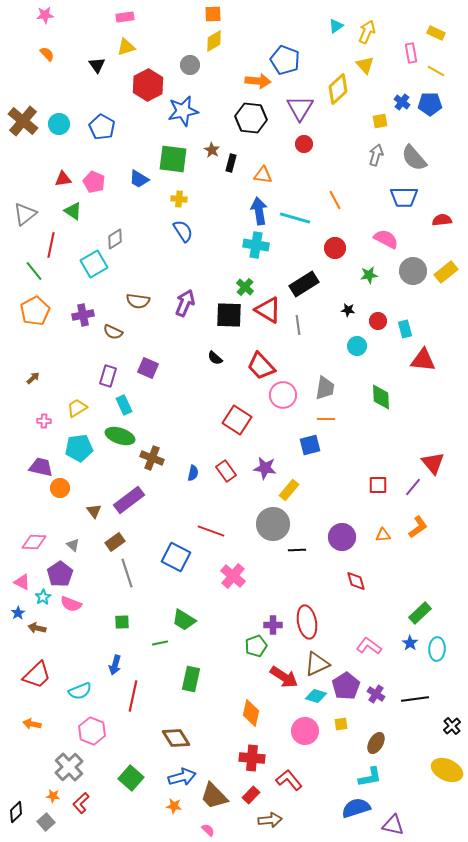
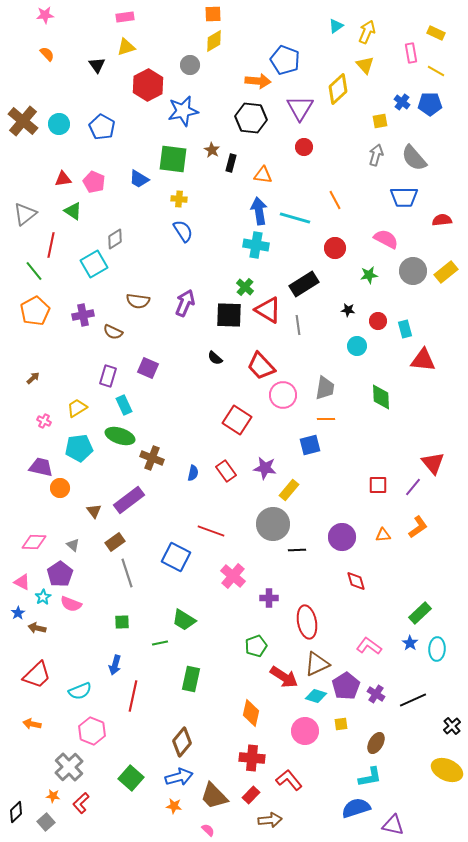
red circle at (304, 144): moved 3 px down
pink cross at (44, 421): rotated 24 degrees clockwise
purple cross at (273, 625): moved 4 px left, 27 px up
black line at (415, 699): moved 2 px left, 1 px down; rotated 16 degrees counterclockwise
brown diamond at (176, 738): moved 6 px right, 4 px down; rotated 72 degrees clockwise
blue arrow at (182, 777): moved 3 px left
